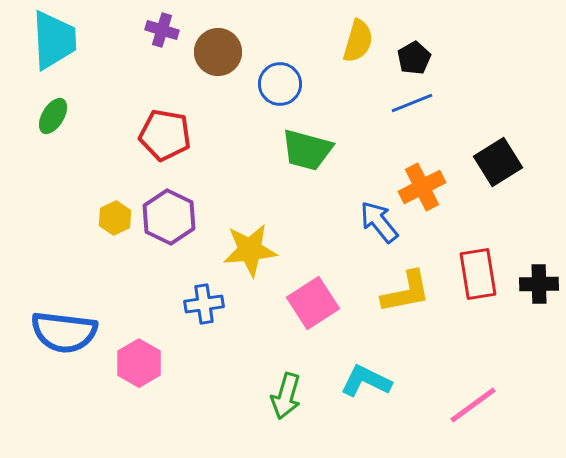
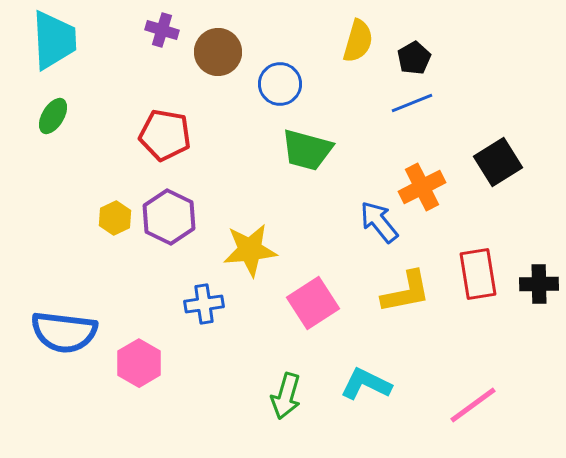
cyan L-shape: moved 3 px down
